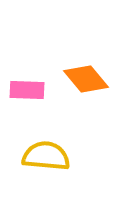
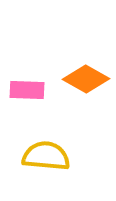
orange diamond: rotated 21 degrees counterclockwise
